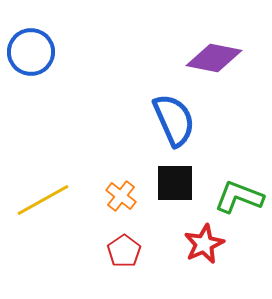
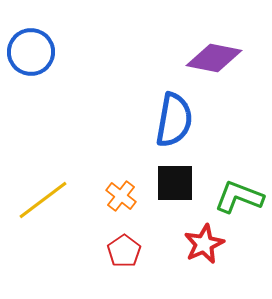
blue semicircle: rotated 34 degrees clockwise
yellow line: rotated 8 degrees counterclockwise
